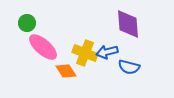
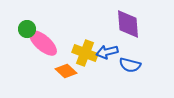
green circle: moved 6 px down
pink ellipse: moved 4 px up
blue semicircle: moved 1 px right, 2 px up
orange diamond: rotated 15 degrees counterclockwise
